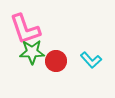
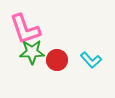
red circle: moved 1 px right, 1 px up
